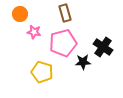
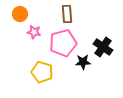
brown rectangle: moved 2 px right, 1 px down; rotated 12 degrees clockwise
